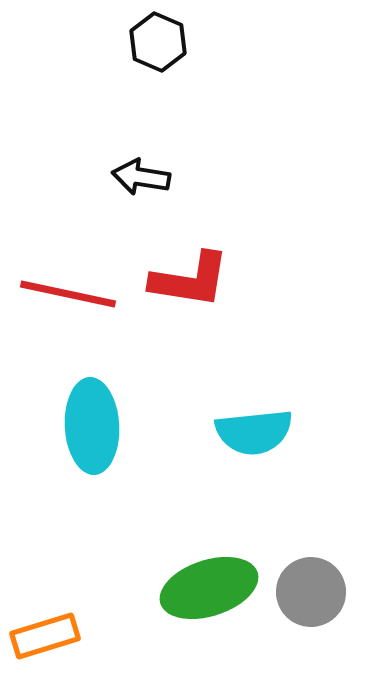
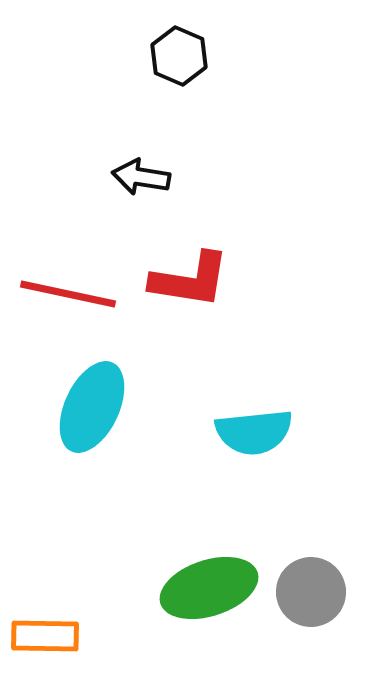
black hexagon: moved 21 px right, 14 px down
cyan ellipse: moved 19 px up; rotated 28 degrees clockwise
orange rectangle: rotated 18 degrees clockwise
